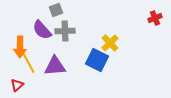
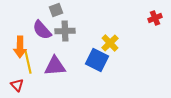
yellow line: rotated 15 degrees clockwise
red triangle: rotated 32 degrees counterclockwise
